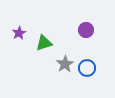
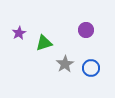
blue circle: moved 4 px right
